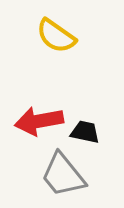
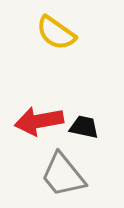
yellow semicircle: moved 3 px up
black trapezoid: moved 1 px left, 5 px up
